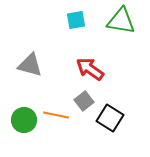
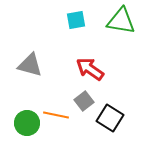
green circle: moved 3 px right, 3 px down
